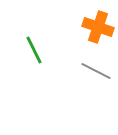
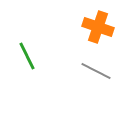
green line: moved 7 px left, 6 px down
